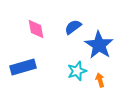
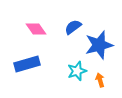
pink diamond: rotated 25 degrees counterclockwise
blue star: rotated 24 degrees clockwise
blue rectangle: moved 4 px right, 3 px up
